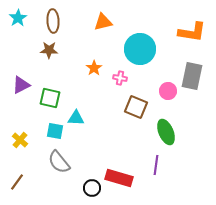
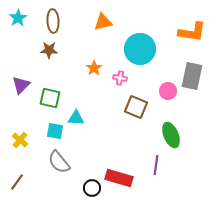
purple triangle: rotated 18 degrees counterclockwise
green ellipse: moved 5 px right, 3 px down
